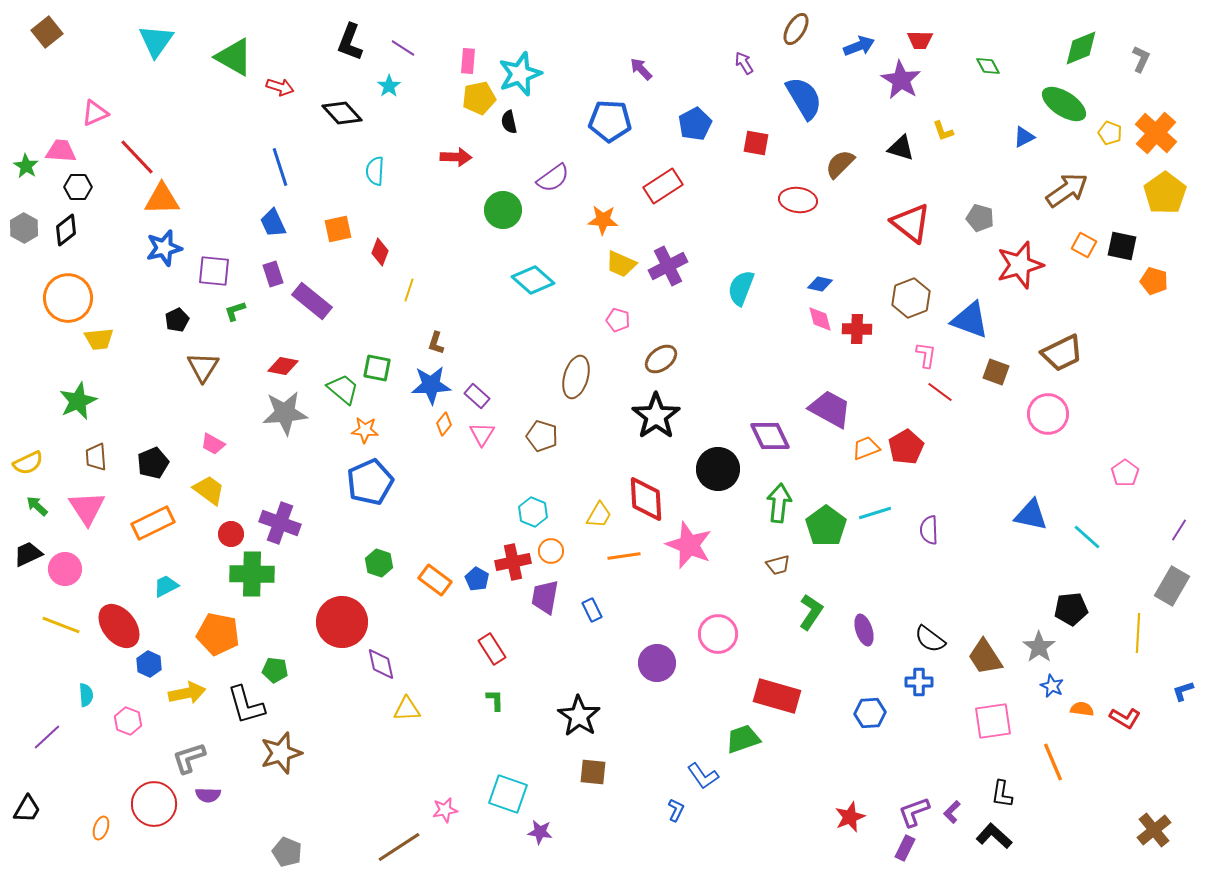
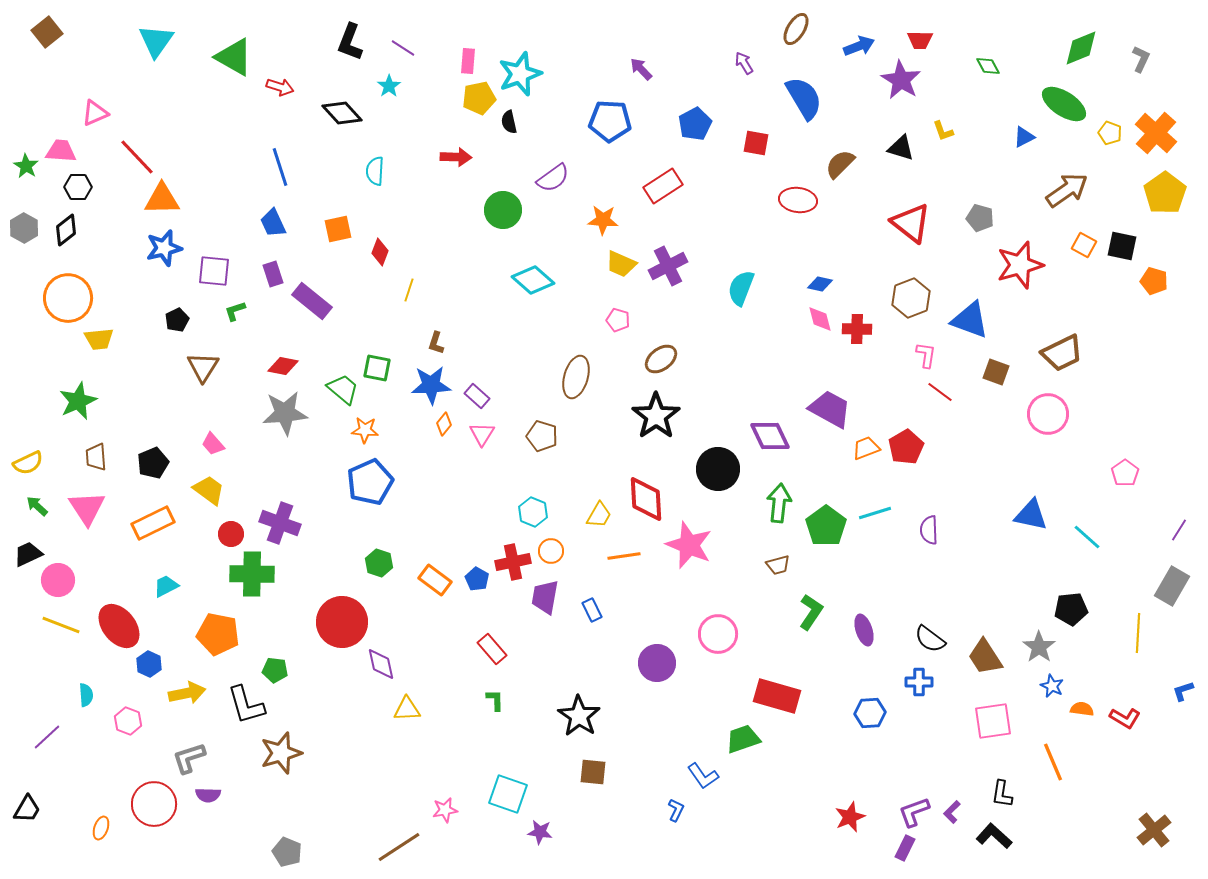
pink trapezoid at (213, 444): rotated 20 degrees clockwise
pink circle at (65, 569): moved 7 px left, 11 px down
red rectangle at (492, 649): rotated 8 degrees counterclockwise
